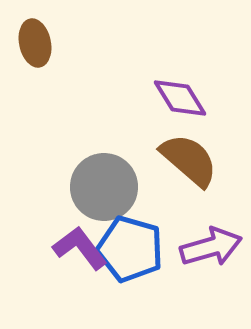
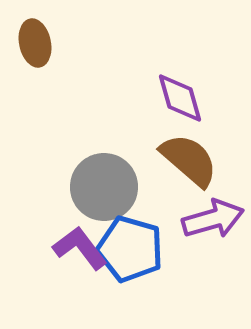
purple diamond: rotated 16 degrees clockwise
purple arrow: moved 2 px right, 28 px up
